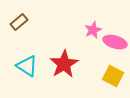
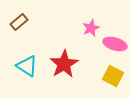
pink star: moved 2 px left, 2 px up
pink ellipse: moved 2 px down
